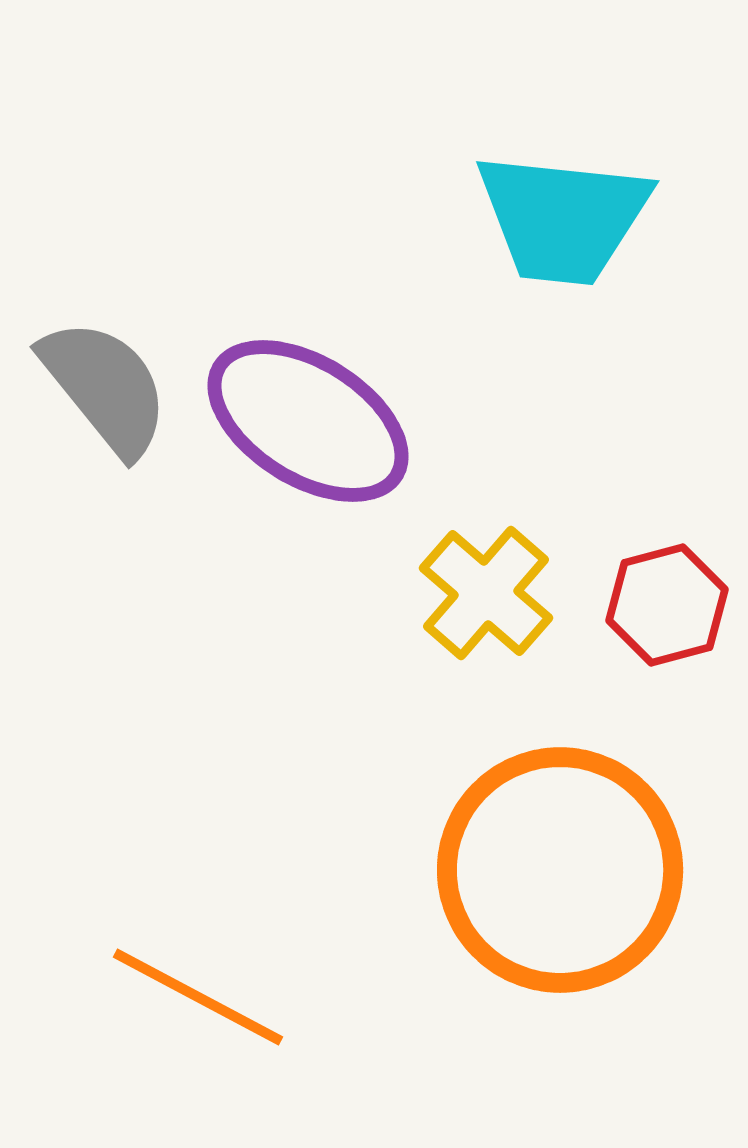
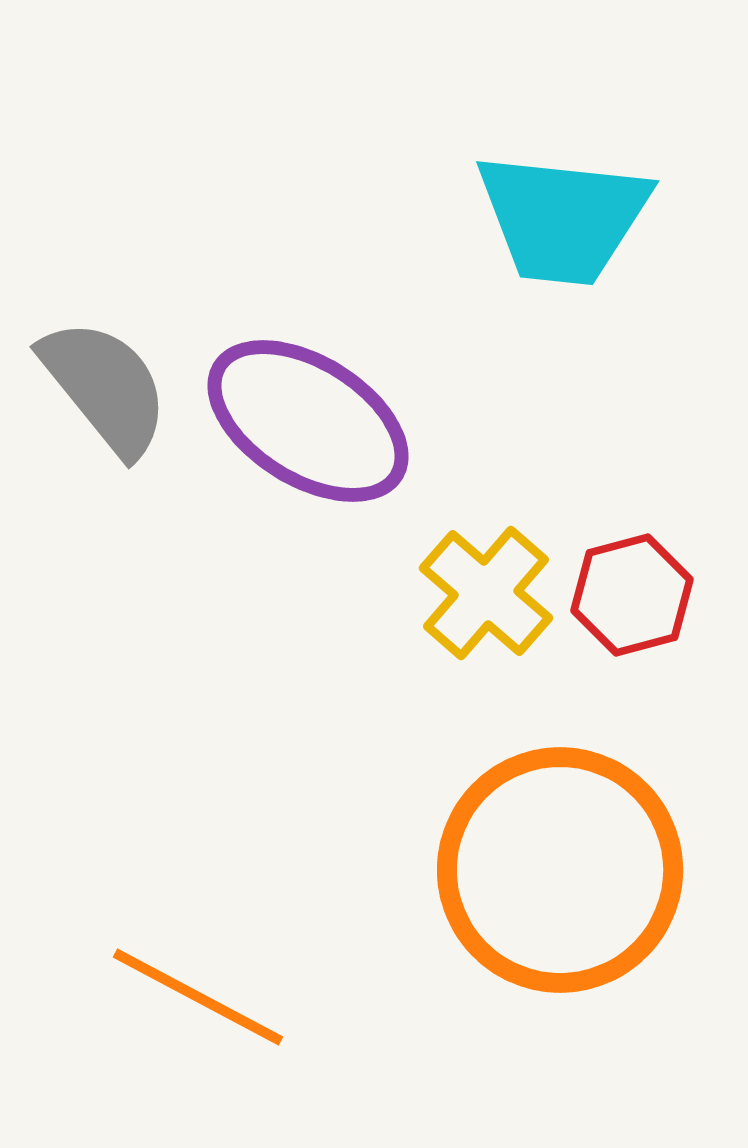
red hexagon: moved 35 px left, 10 px up
